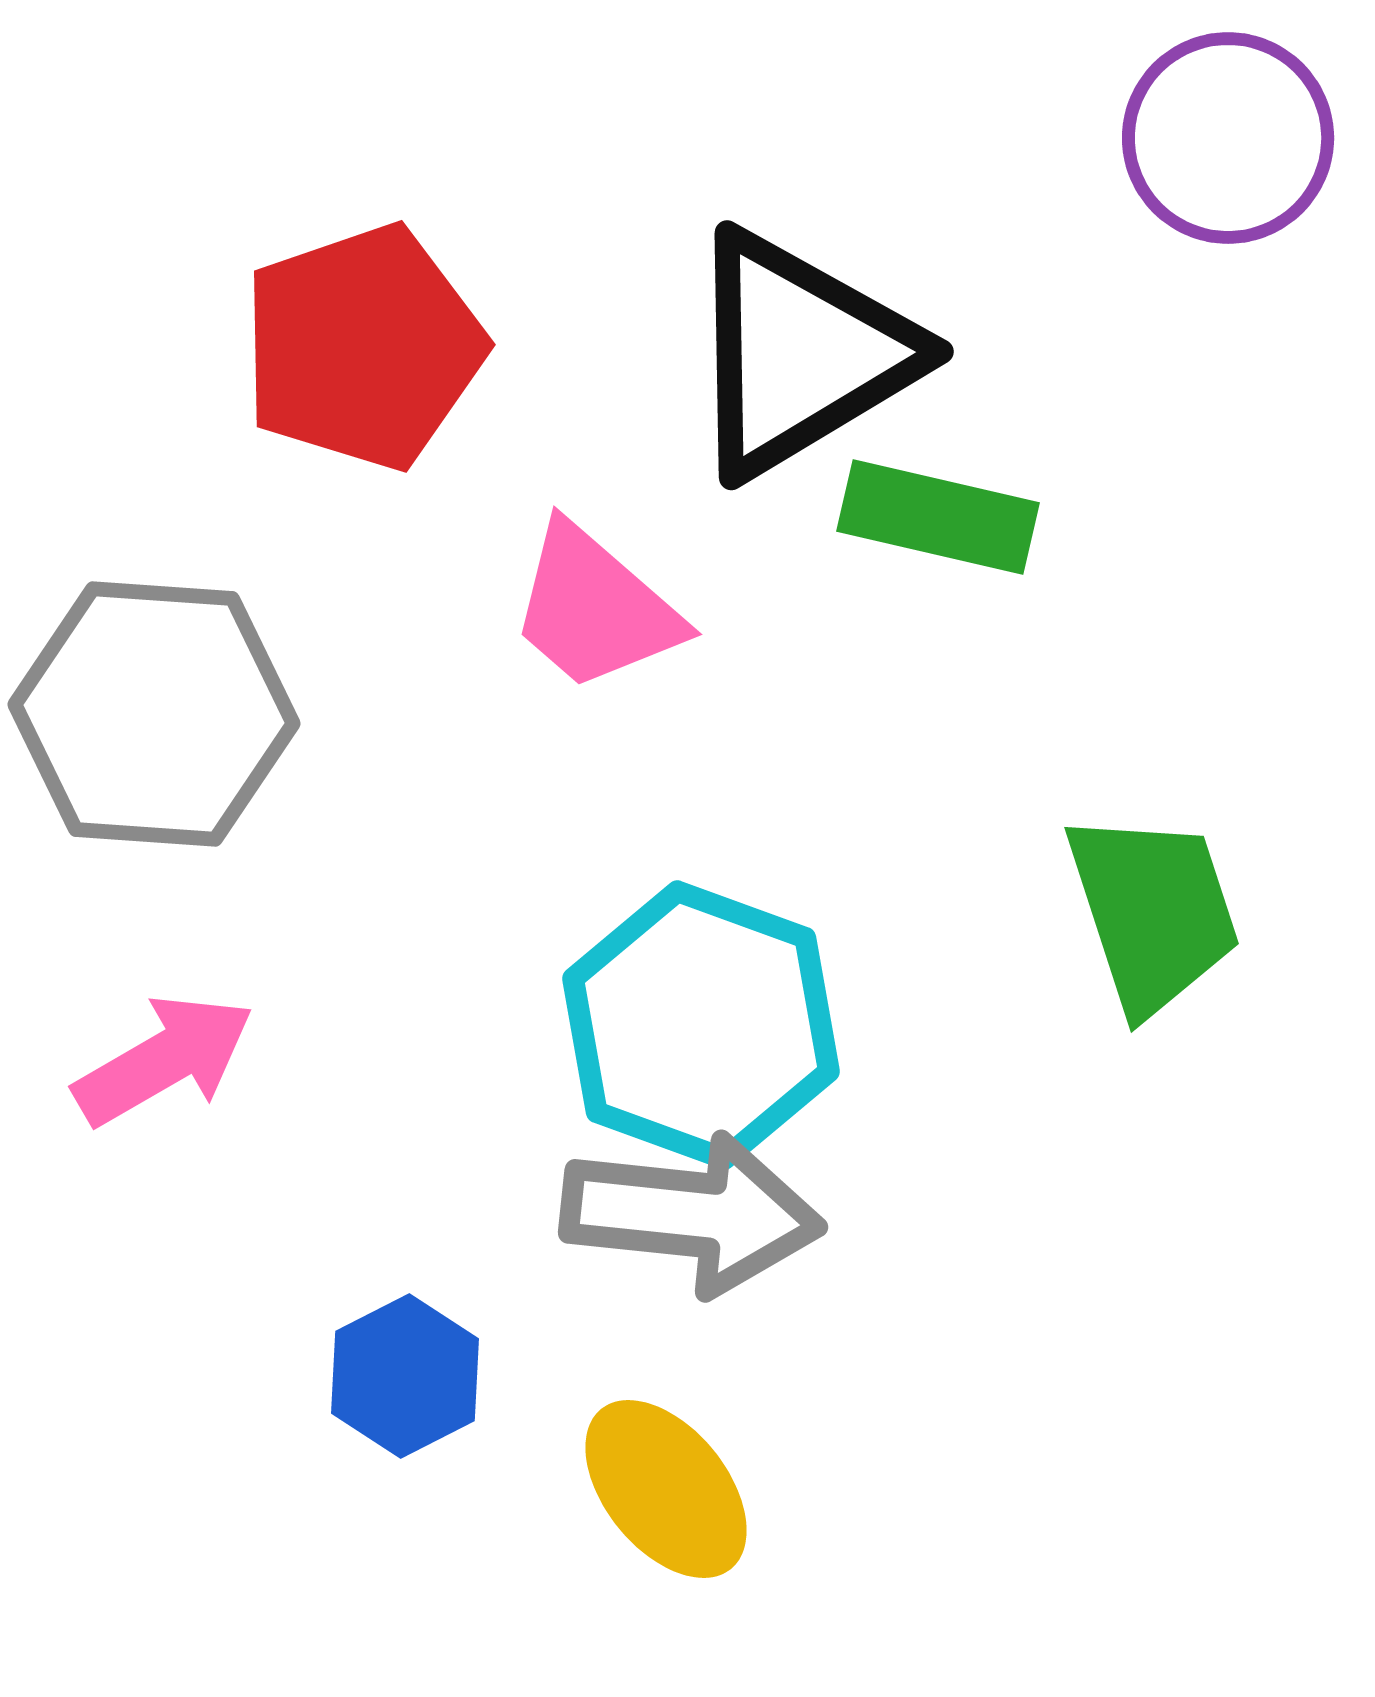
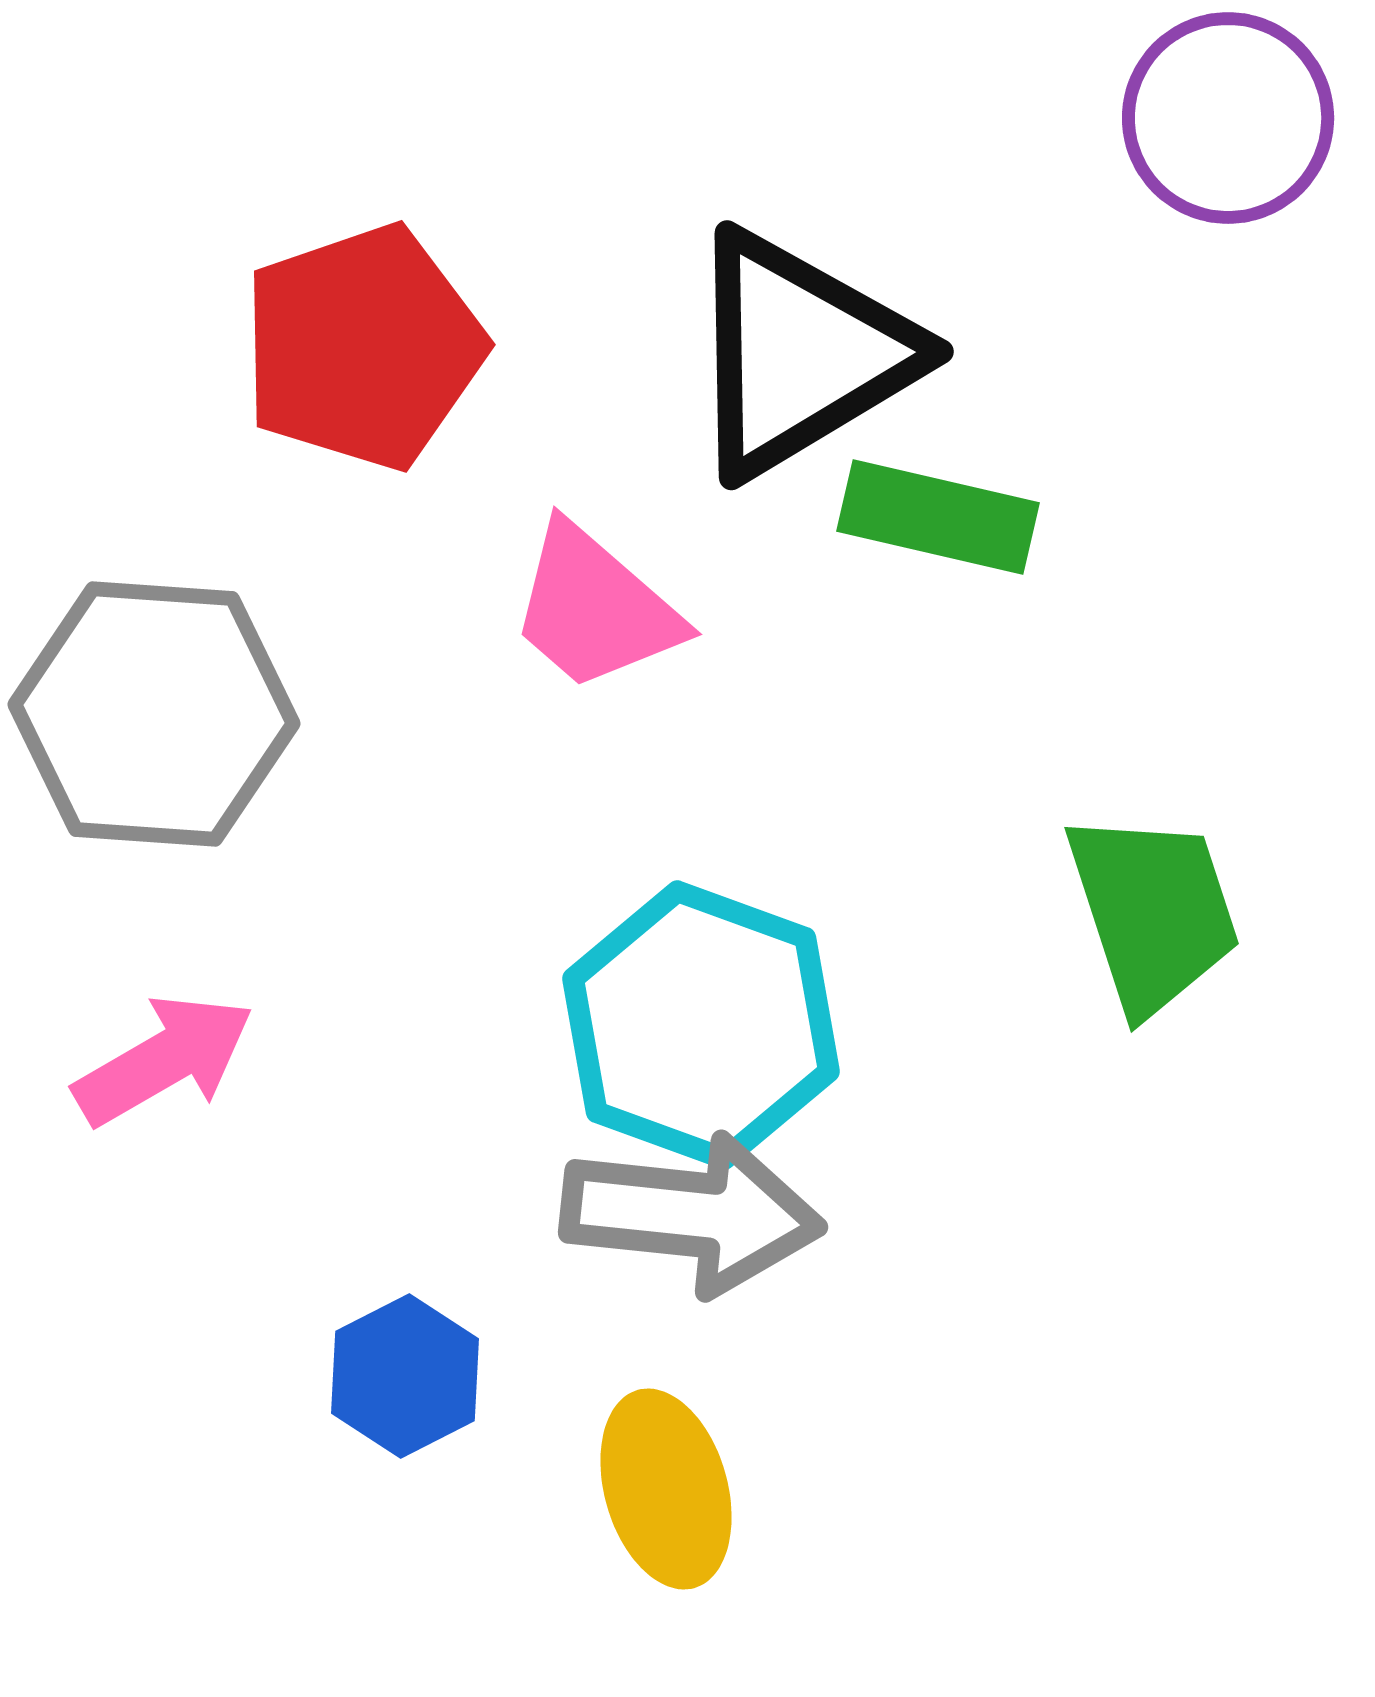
purple circle: moved 20 px up
yellow ellipse: rotated 23 degrees clockwise
